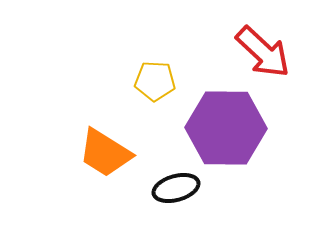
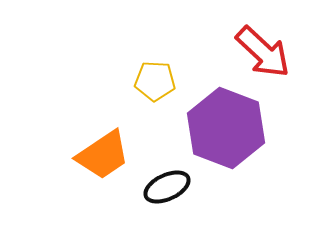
purple hexagon: rotated 20 degrees clockwise
orange trapezoid: moved 2 px left, 2 px down; rotated 66 degrees counterclockwise
black ellipse: moved 9 px left, 1 px up; rotated 9 degrees counterclockwise
